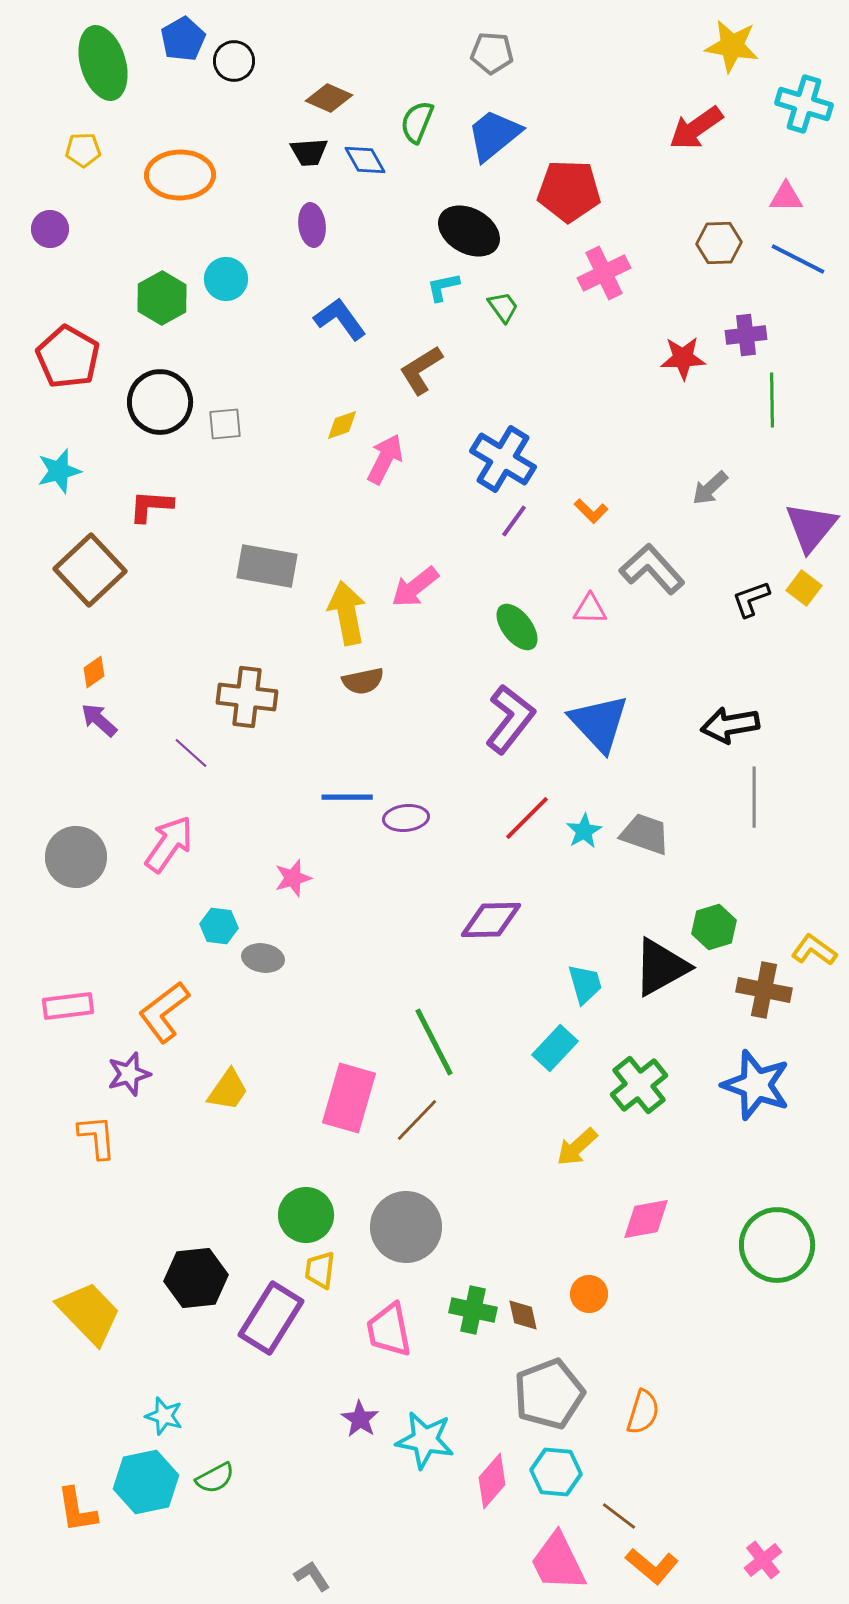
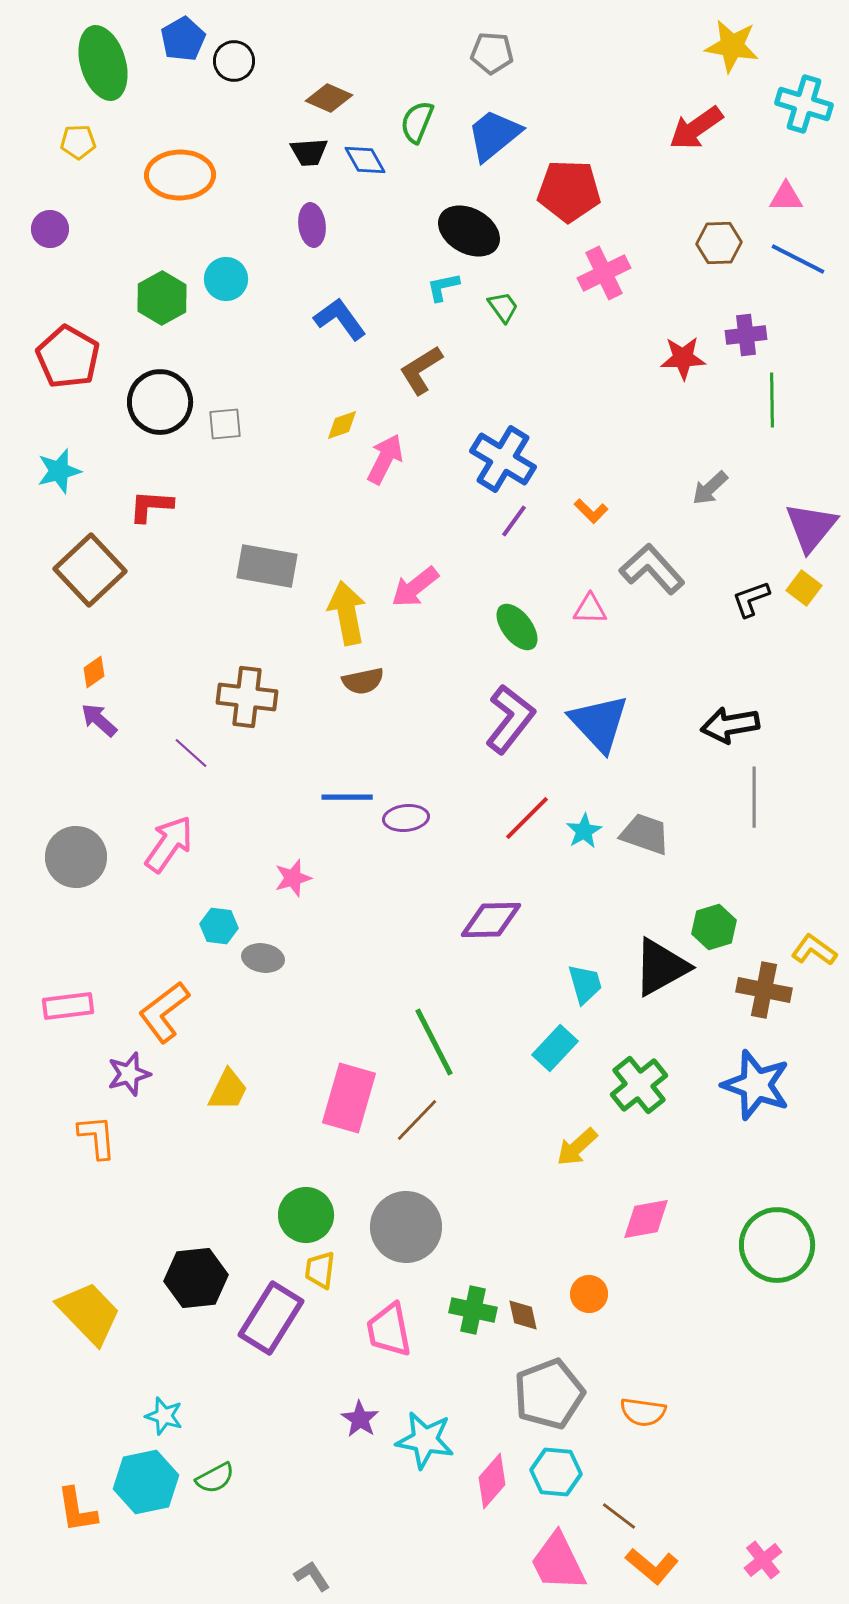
yellow pentagon at (83, 150): moved 5 px left, 8 px up
yellow trapezoid at (228, 1090): rotated 9 degrees counterclockwise
orange semicircle at (643, 1412): rotated 81 degrees clockwise
